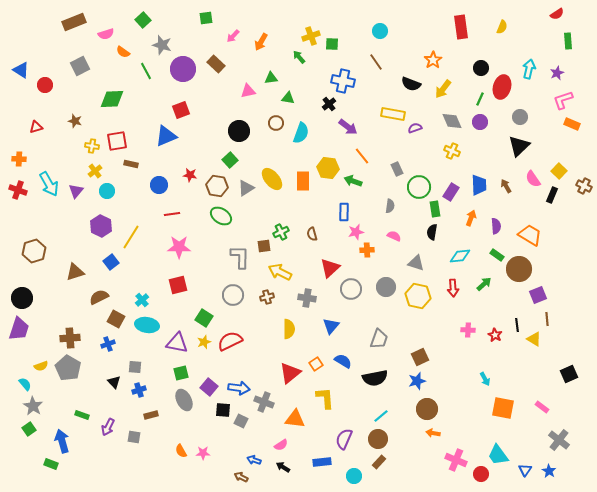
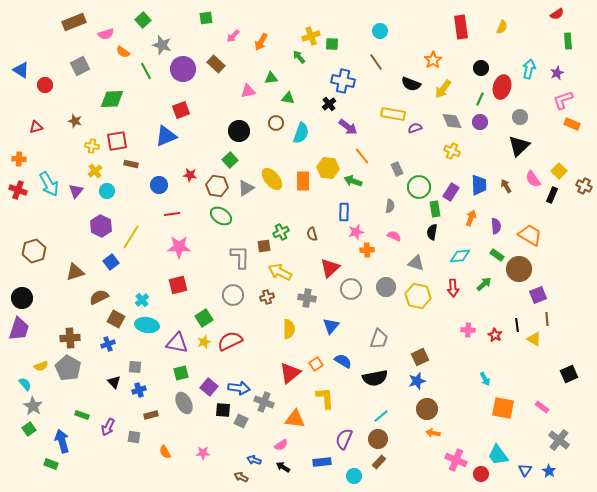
green square at (204, 318): rotated 24 degrees clockwise
gray ellipse at (184, 400): moved 3 px down
orange semicircle at (181, 451): moved 16 px left, 1 px down
